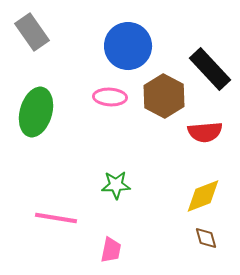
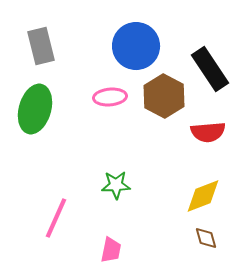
gray rectangle: moved 9 px right, 14 px down; rotated 21 degrees clockwise
blue circle: moved 8 px right
black rectangle: rotated 9 degrees clockwise
pink ellipse: rotated 8 degrees counterclockwise
green ellipse: moved 1 px left, 3 px up
red semicircle: moved 3 px right
pink line: rotated 75 degrees counterclockwise
